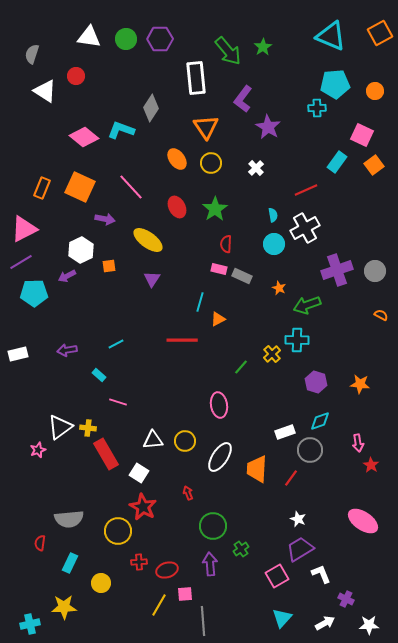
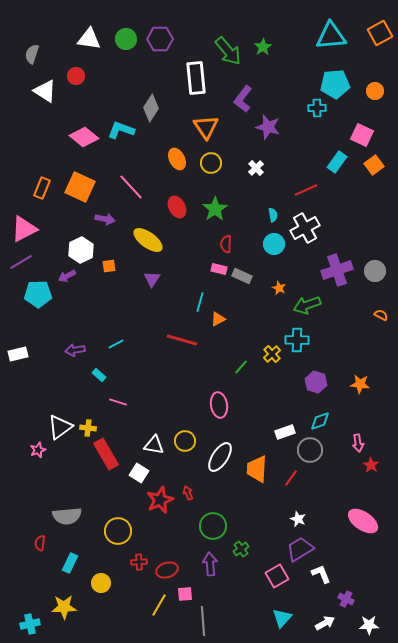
cyan triangle at (331, 36): rotated 28 degrees counterclockwise
white triangle at (89, 37): moved 2 px down
purple star at (268, 127): rotated 15 degrees counterclockwise
orange ellipse at (177, 159): rotated 10 degrees clockwise
cyan pentagon at (34, 293): moved 4 px right, 1 px down
red line at (182, 340): rotated 16 degrees clockwise
purple arrow at (67, 350): moved 8 px right
white triangle at (153, 440): moved 1 px right, 5 px down; rotated 15 degrees clockwise
red star at (143, 507): moved 17 px right, 7 px up; rotated 20 degrees clockwise
gray semicircle at (69, 519): moved 2 px left, 3 px up
